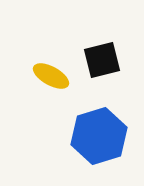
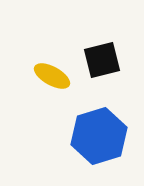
yellow ellipse: moved 1 px right
